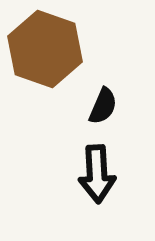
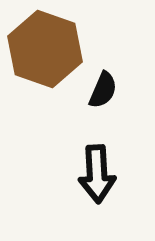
black semicircle: moved 16 px up
